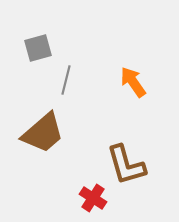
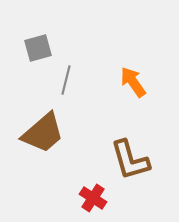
brown L-shape: moved 4 px right, 5 px up
